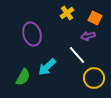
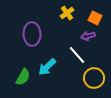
purple ellipse: rotated 15 degrees clockwise
